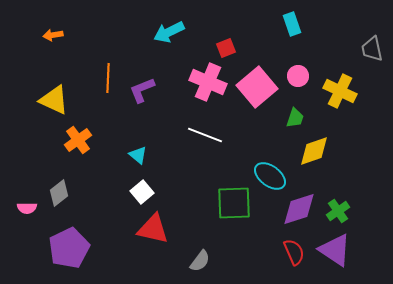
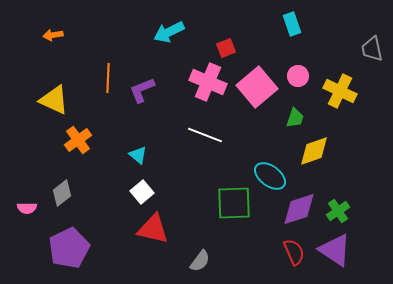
gray diamond: moved 3 px right
